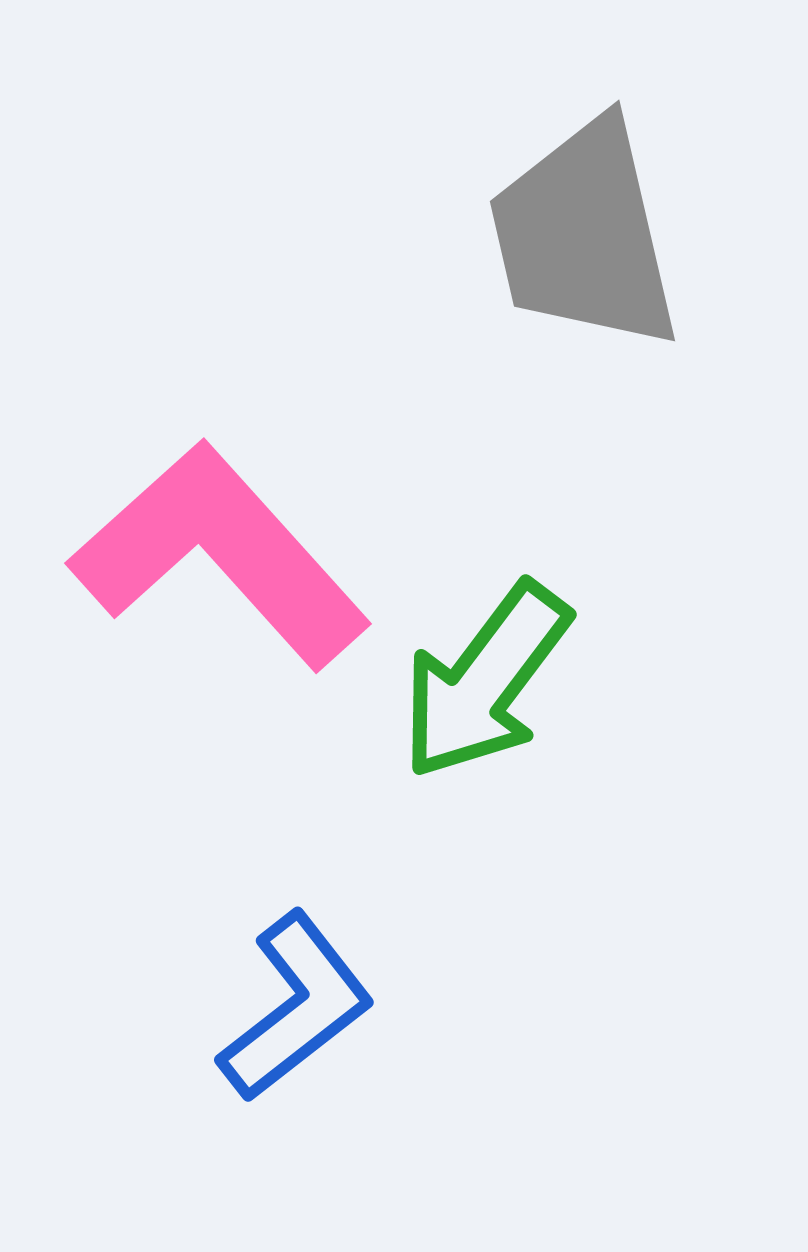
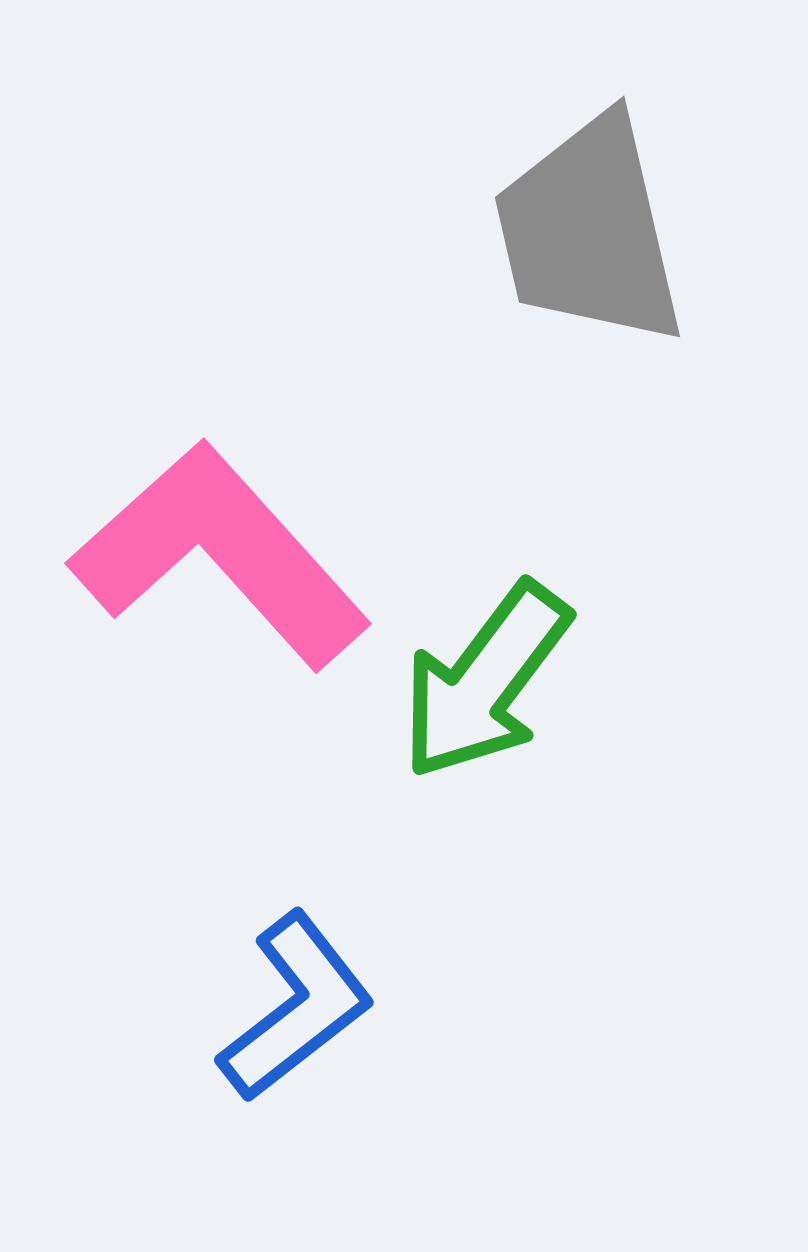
gray trapezoid: moved 5 px right, 4 px up
